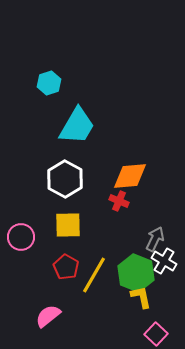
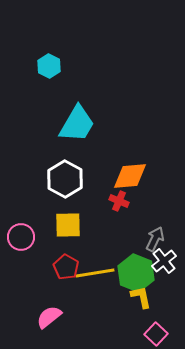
cyan hexagon: moved 17 px up; rotated 15 degrees counterclockwise
cyan trapezoid: moved 2 px up
white cross: rotated 20 degrees clockwise
yellow line: moved 1 px right, 2 px up; rotated 51 degrees clockwise
pink semicircle: moved 1 px right, 1 px down
